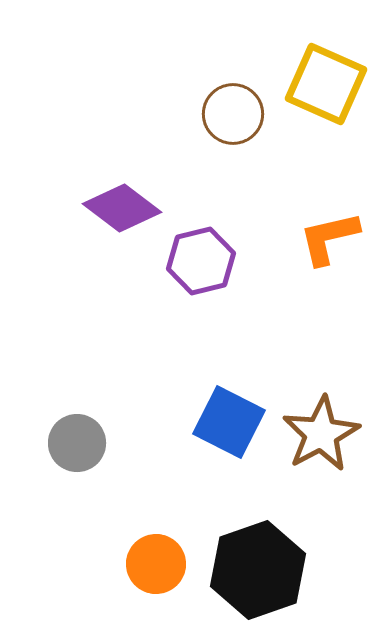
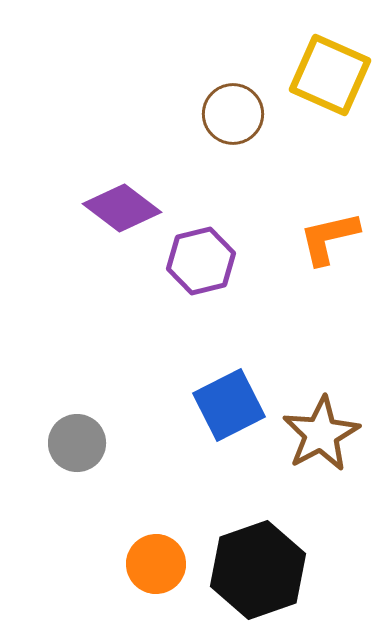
yellow square: moved 4 px right, 9 px up
blue square: moved 17 px up; rotated 36 degrees clockwise
